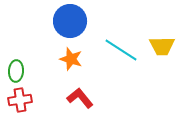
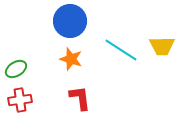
green ellipse: moved 2 px up; rotated 55 degrees clockwise
red L-shape: rotated 32 degrees clockwise
